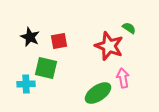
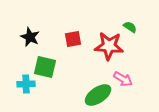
green semicircle: moved 1 px right, 1 px up
red square: moved 14 px right, 2 px up
red star: rotated 16 degrees counterclockwise
green square: moved 1 px left, 1 px up
pink arrow: moved 1 px down; rotated 132 degrees clockwise
green ellipse: moved 2 px down
